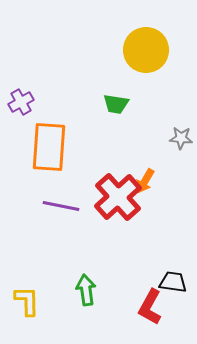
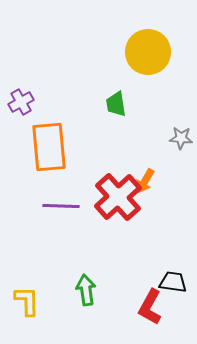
yellow circle: moved 2 px right, 2 px down
green trapezoid: rotated 72 degrees clockwise
orange rectangle: rotated 9 degrees counterclockwise
purple line: rotated 9 degrees counterclockwise
